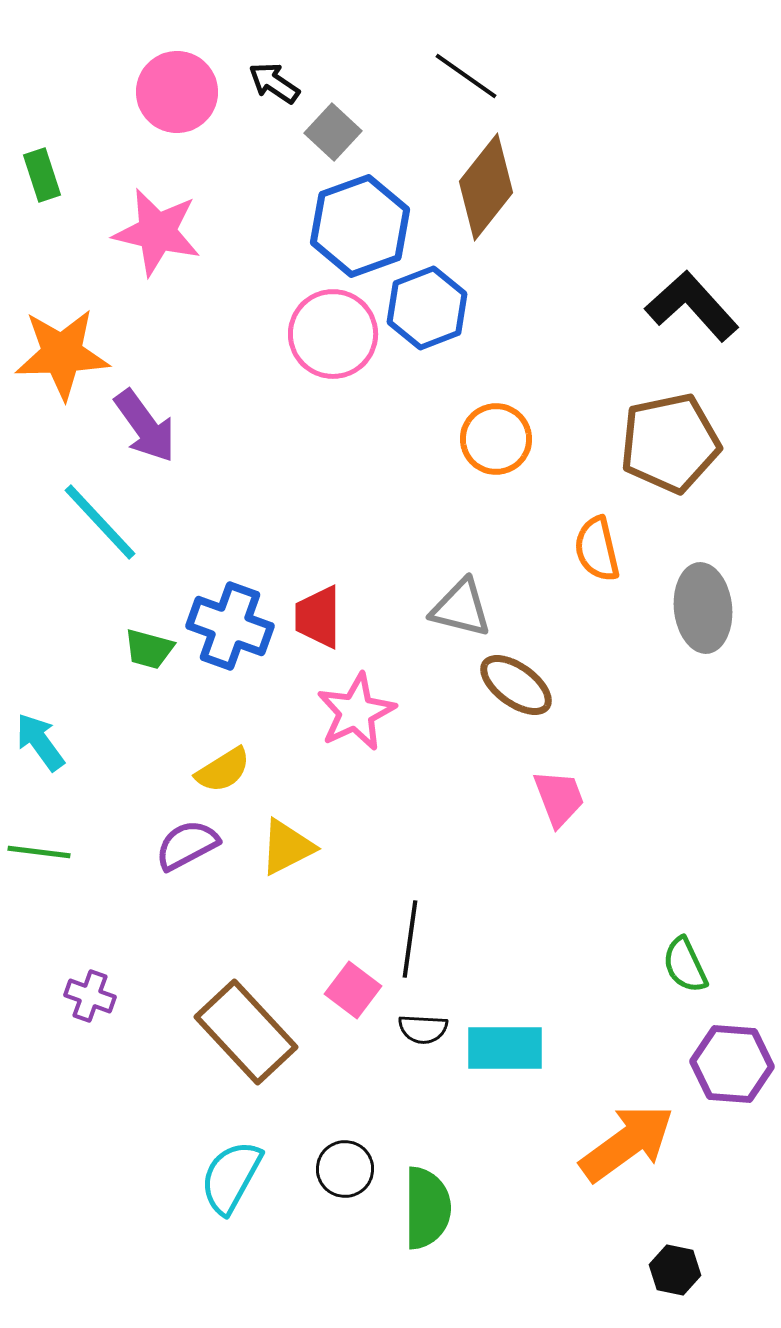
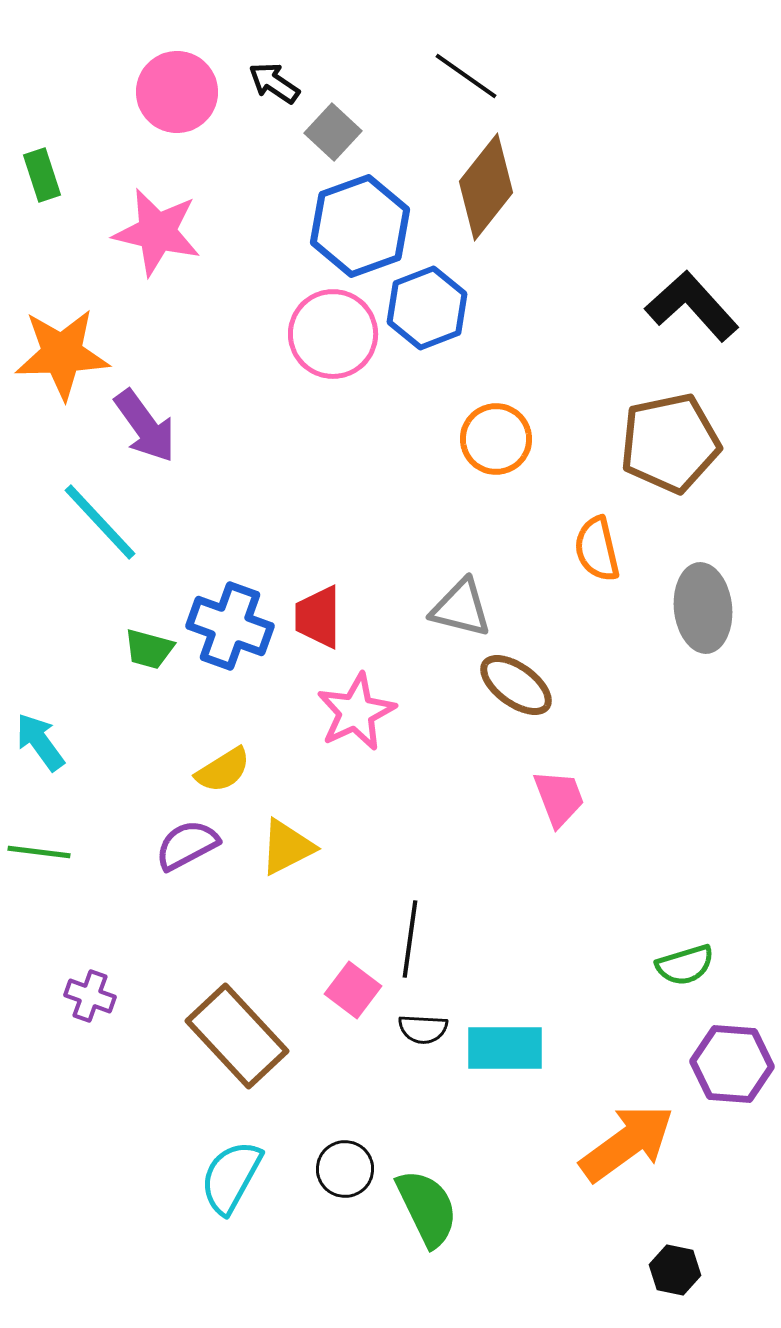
green semicircle at (685, 965): rotated 82 degrees counterclockwise
brown rectangle at (246, 1032): moved 9 px left, 4 px down
green semicircle at (427, 1208): rotated 26 degrees counterclockwise
